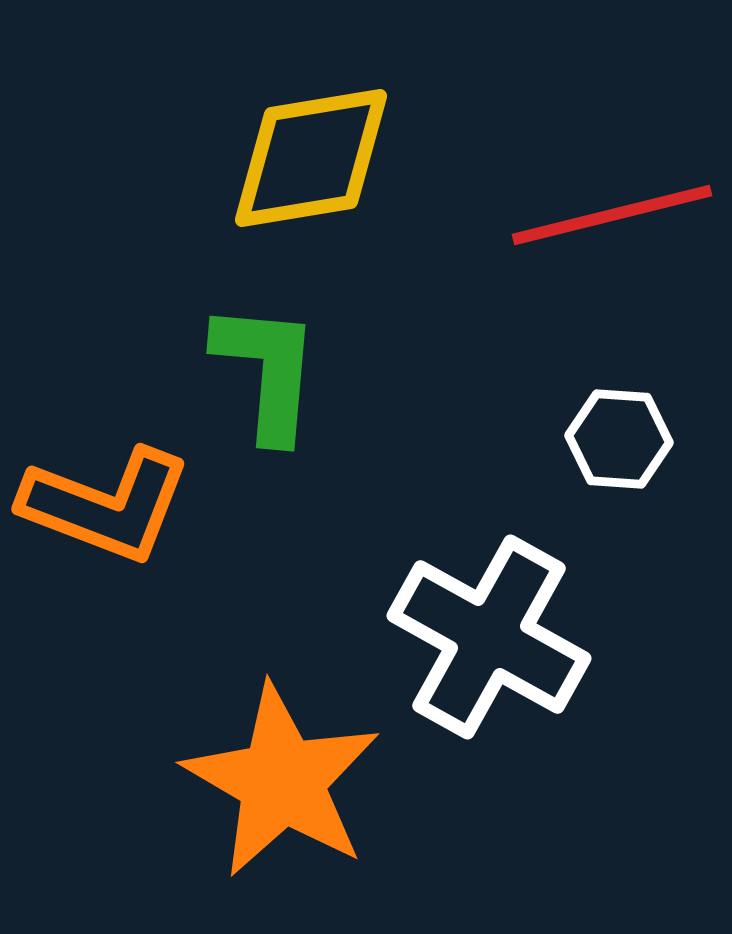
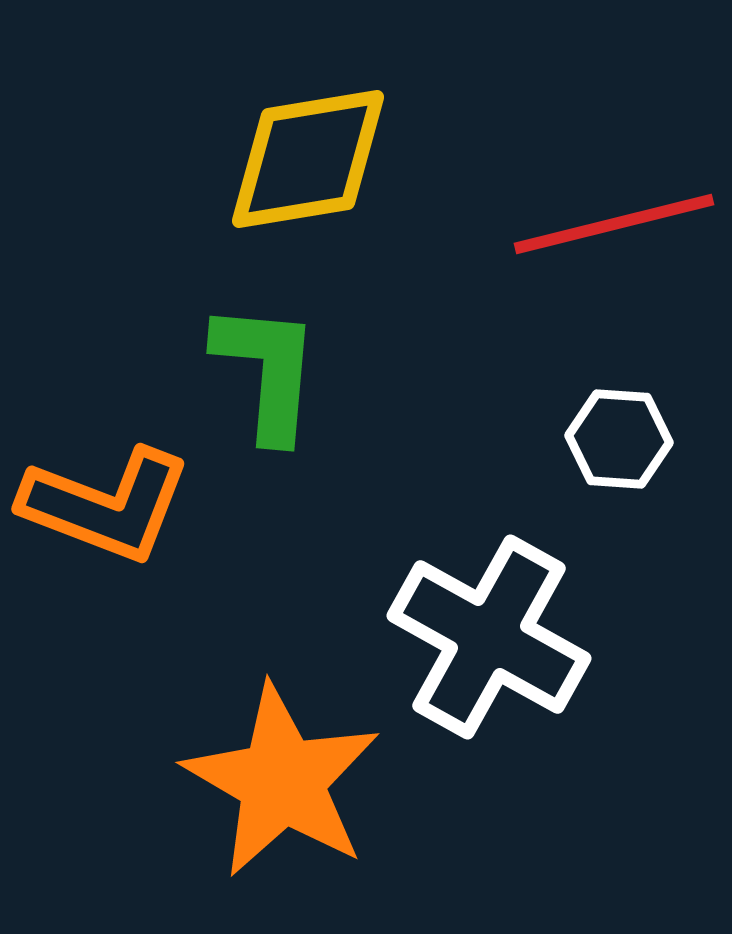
yellow diamond: moved 3 px left, 1 px down
red line: moved 2 px right, 9 px down
